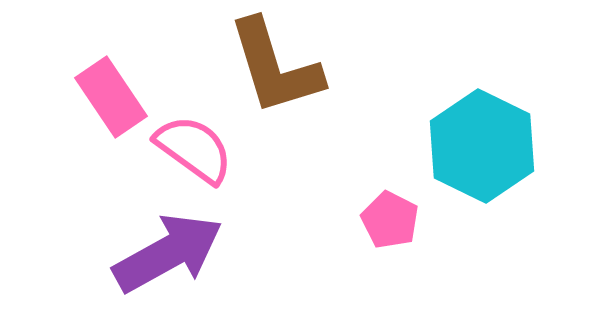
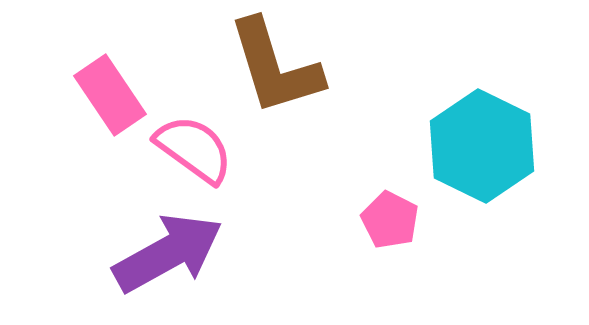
pink rectangle: moved 1 px left, 2 px up
